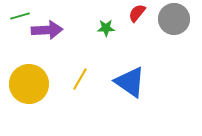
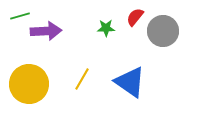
red semicircle: moved 2 px left, 4 px down
gray circle: moved 11 px left, 12 px down
purple arrow: moved 1 px left, 1 px down
yellow line: moved 2 px right
